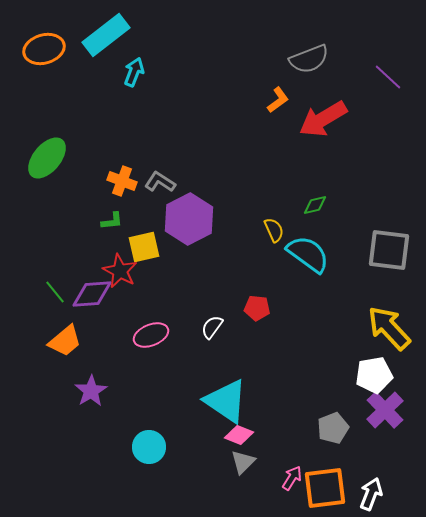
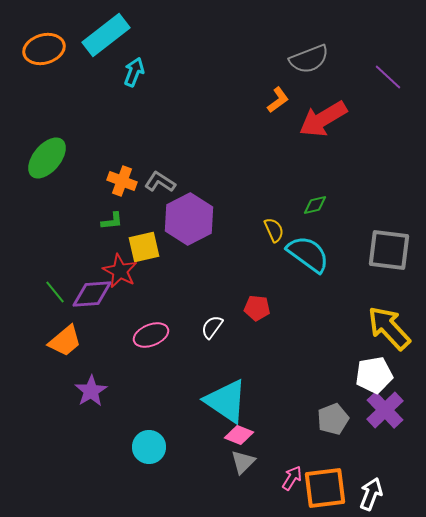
gray pentagon: moved 9 px up
